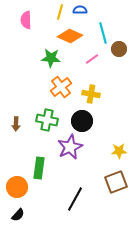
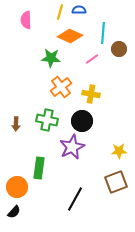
blue semicircle: moved 1 px left
cyan line: rotated 20 degrees clockwise
purple star: moved 2 px right
black semicircle: moved 4 px left, 3 px up
